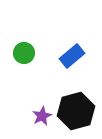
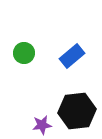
black hexagon: moved 1 px right; rotated 9 degrees clockwise
purple star: moved 9 px down; rotated 18 degrees clockwise
